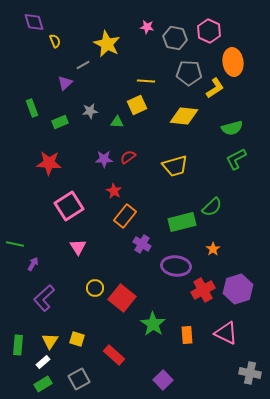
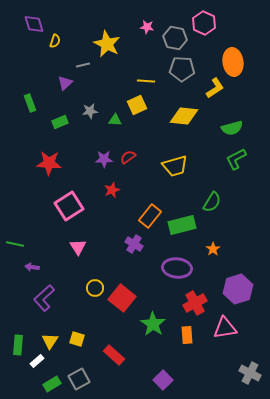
purple diamond at (34, 22): moved 2 px down
pink hexagon at (209, 31): moved 5 px left, 8 px up
yellow semicircle at (55, 41): rotated 40 degrees clockwise
gray line at (83, 65): rotated 16 degrees clockwise
gray pentagon at (189, 73): moved 7 px left, 4 px up
green rectangle at (32, 108): moved 2 px left, 5 px up
green triangle at (117, 122): moved 2 px left, 2 px up
red star at (114, 191): moved 2 px left, 1 px up; rotated 21 degrees clockwise
green semicircle at (212, 207): moved 5 px up; rotated 15 degrees counterclockwise
orange rectangle at (125, 216): moved 25 px right
green rectangle at (182, 222): moved 3 px down
purple cross at (142, 244): moved 8 px left
purple arrow at (33, 264): moved 1 px left, 3 px down; rotated 112 degrees counterclockwise
purple ellipse at (176, 266): moved 1 px right, 2 px down
red cross at (203, 290): moved 8 px left, 13 px down
pink triangle at (226, 333): moved 1 px left, 5 px up; rotated 35 degrees counterclockwise
white rectangle at (43, 362): moved 6 px left, 1 px up
gray cross at (250, 373): rotated 15 degrees clockwise
green rectangle at (43, 384): moved 9 px right
